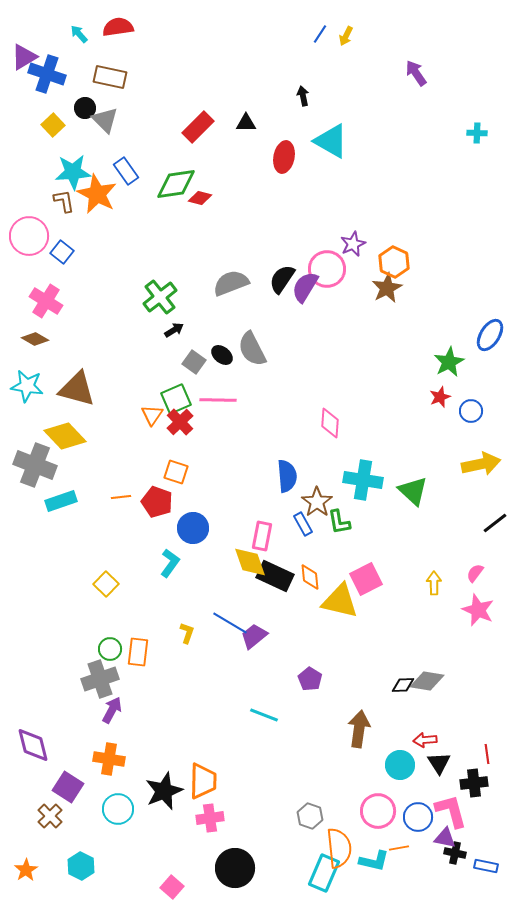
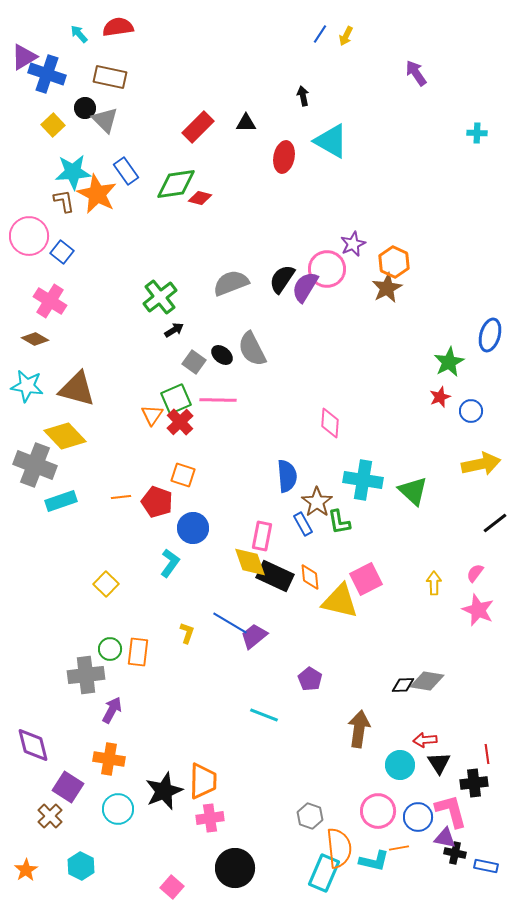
pink cross at (46, 301): moved 4 px right
blue ellipse at (490, 335): rotated 16 degrees counterclockwise
orange square at (176, 472): moved 7 px right, 3 px down
gray cross at (100, 679): moved 14 px left, 4 px up; rotated 12 degrees clockwise
